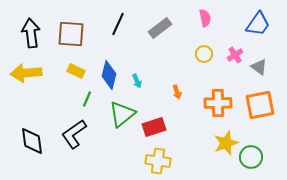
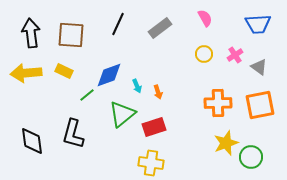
pink semicircle: rotated 18 degrees counterclockwise
blue trapezoid: rotated 52 degrees clockwise
brown square: moved 1 px down
yellow rectangle: moved 12 px left
blue diamond: rotated 56 degrees clockwise
cyan arrow: moved 5 px down
orange arrow: moved 19 px left
green line: moved 4 px up; rotated 28 degrees clockwise
black L-shape: moved 1 px left; rotated 40 degrees counterclockwise
yellow cross: moved 7 px left, 2 px down
